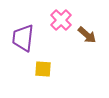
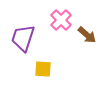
purple trapezoid: rotated 12 degrees clockwise
